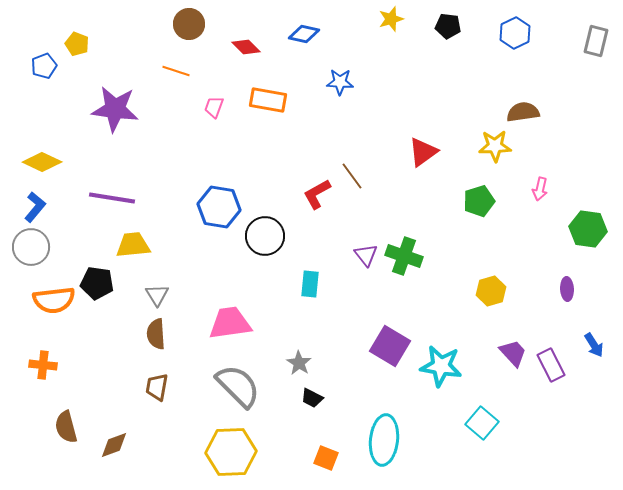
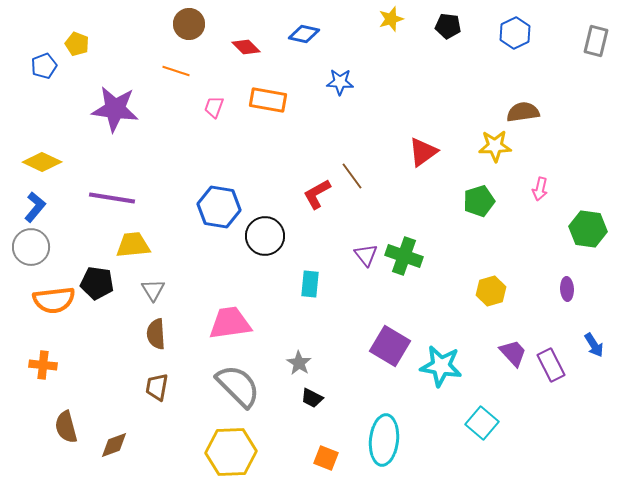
gray triangle at (157, 295): moved 4 px left, 5 px up
